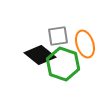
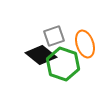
gray square: moved 4 px left; rotated 10 degrees counterclockwise
black diamond: moved 1 px right
